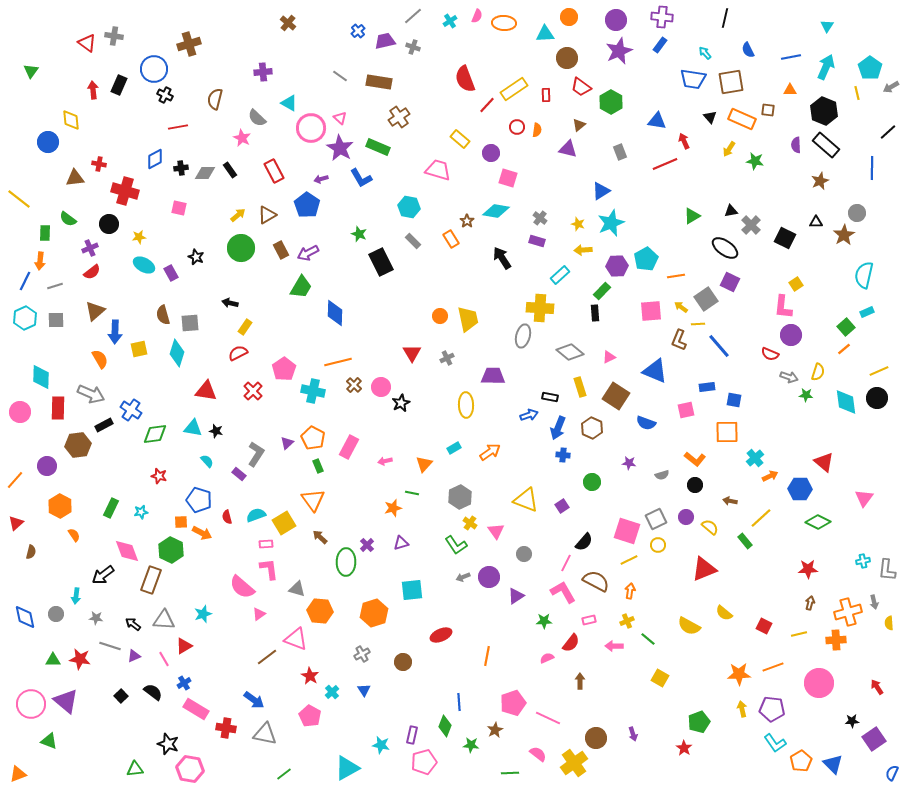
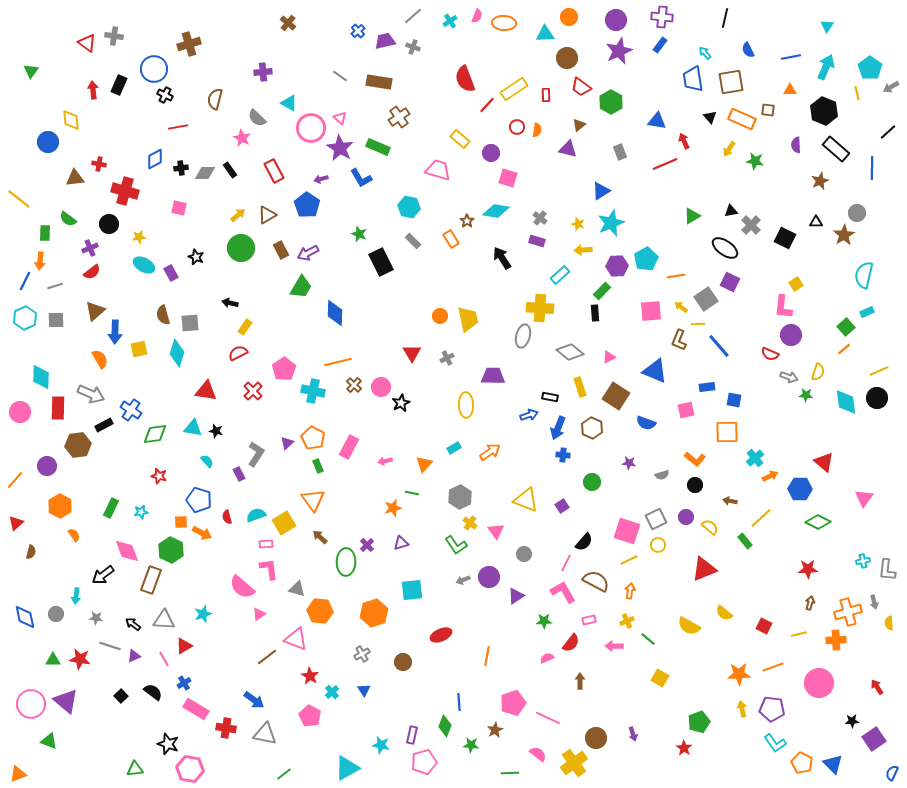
blue trapezoid at (693, 79): rotated 72 degrees clockwise
black rectangle at (826, 145): moved 10 px right, 4 px down
purple rectangle at (239, 474): rotated 24 degrees clockwise
gray arrow at (463, 577): moved 3 px down
orange pentagon at (801, 761): moved 1 px right, 2 px down; rotated 15 degrees counterclockwise
